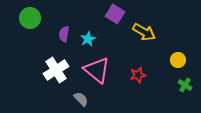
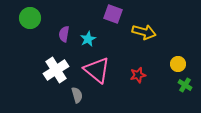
purple square: moved 2 px left; rotated 12 degrees counterclockwise
yellow arrow: rotated 15 degrees counterclockwise
yellow circle: moved 4 px down
gray semicircle: moved 4 px left, 4 px up; rotated 28 degrees clockwise
